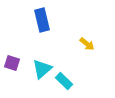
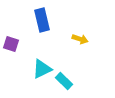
yellow arrow: moved 7 px left, 5 px up; rotated 21 degrees counterclockwise
purple square: moved 1 px left, 19 px up
cyan triangle: rotated 15 degrees clockwise
